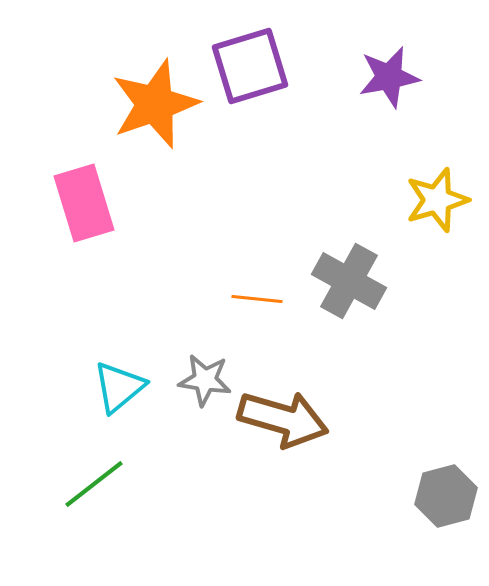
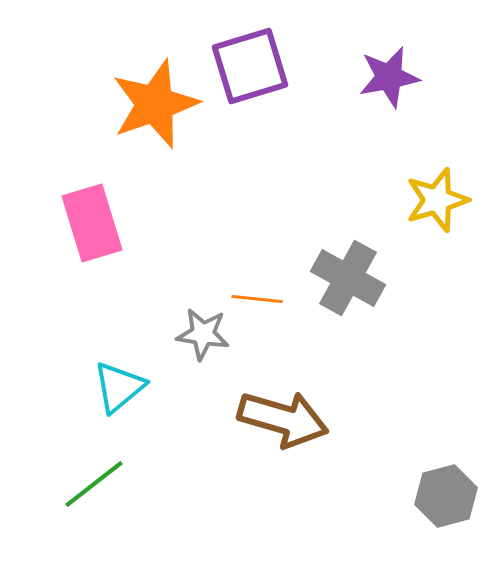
pink rectangle: moved 8 px right, 20 px down
gray cross: moved 1 px left, 3 px up
gray star: moved 2 px left, 46 px up
